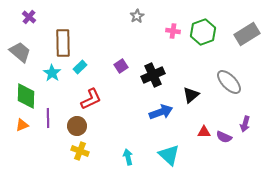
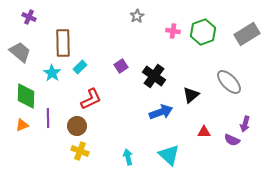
purple cross: rotated 16 degrees counterclockwise
black cross: moved 1 px right, 1 px down; rotated 30 degrees counterclockwise
purple semicircle: moved 8 px right, 3 px down
